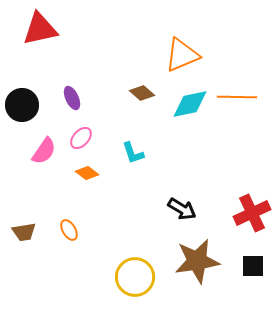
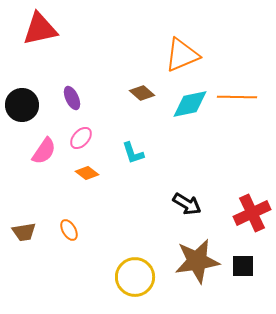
black arrow: moved 5 px right, 5 px up
black square: moved 10 px left
